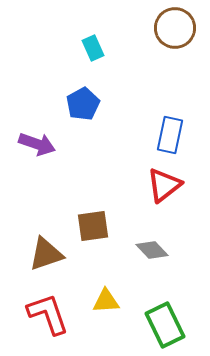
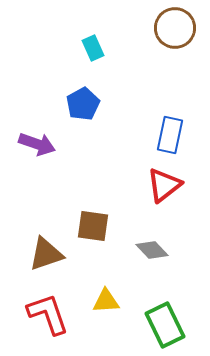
brown square: rotated 16 degrees clockwise
